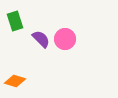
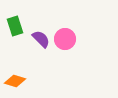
green rectangle: moved 5 px down
